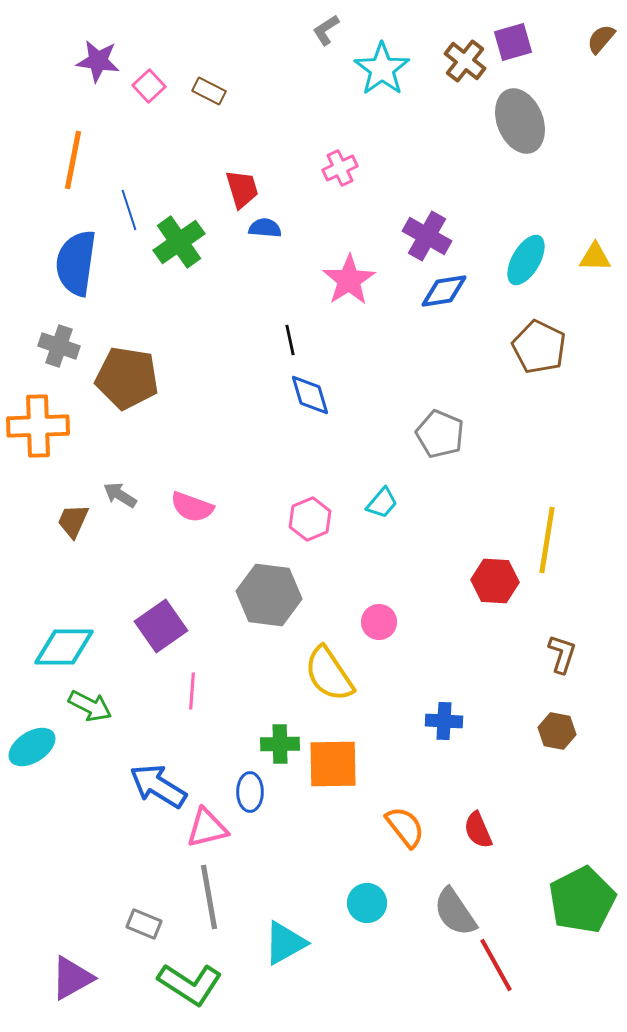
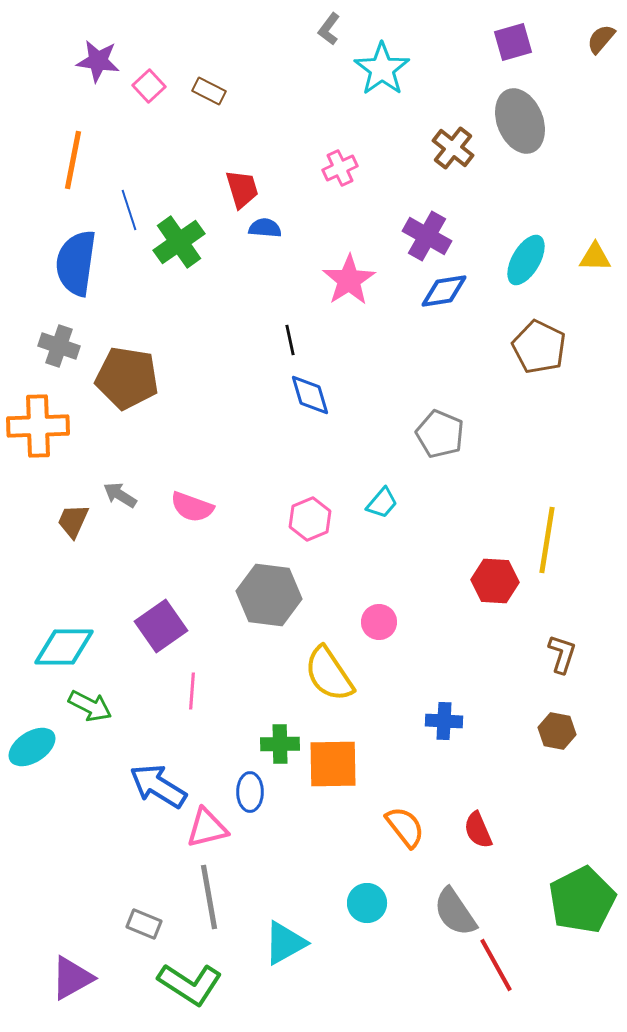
gray L-shape at (326, 30): moved 3 px right, 1 px up; rotated 20 degrees counterclockwise
brown cross at (465, 61): moved 12 px left, 87 px down
